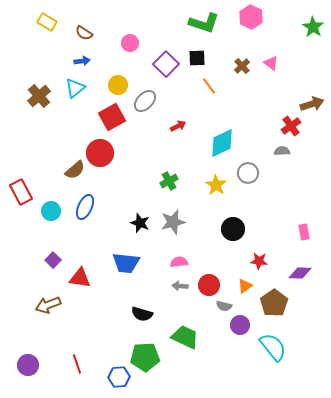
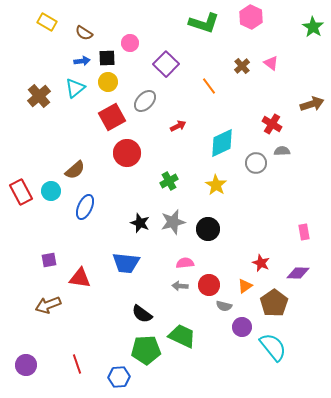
black square at (197, 58): moved 90 px left
yellow circle at (118, 85): moved 10 px left, 3 px up
red cross at (291, 126): moved 19 px left, 2 px up; rotated 24 degrees counterclockwise
red circle at (100, 153): moved 27 px right
gray circle at (248, 173): moved 8 px right, 10 px up
cyan circle at (51, 211): moved 20 px up
black circle at (233, 229): moved 25 px left
purple square at (53, 260): moved 4 px left; rotated 35 degrees clockwise
red star at (259, 261): moved 2 px right, 2 px down; rotated 18 degrees clockwise
pink semicircle at (179, 262): moved 6 px right, 1 px down
purple diamond at (300, 273): moved 2 px left
black semicircle at (142, 314): rotated 20 degrees clockwise
purple circle at (240, 325): moved 2 px right, 2 px down
green trapezoid at (185, 337): moved 3 px left, 1 px up
green pentagon at (145, 357): moved 1 px right, 7 px up
purple circle at (28, 365): moved 2 px left
